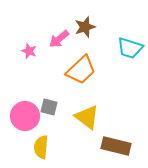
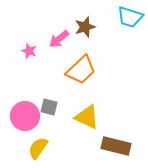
cyan trapezoid: moved 31 px up
yellow triangle: rotated 12 degrees counterclockwise
yellow semicircle: moved 3 px left, 1 px down; rotated 30 degrees clockwise
